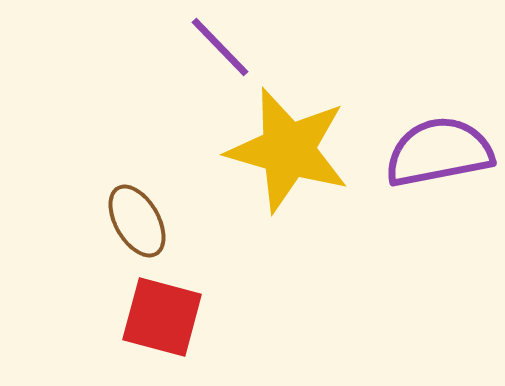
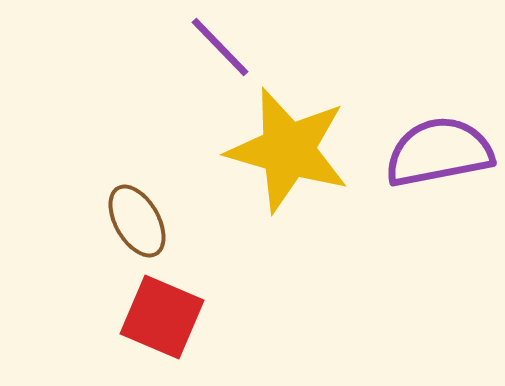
red square: rotated 8 degrees clockwise
